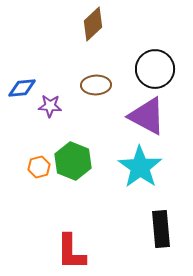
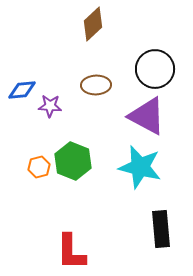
blue diamond: moved 2 px down
cyan star: rotated 21 degrees counterclockwise
